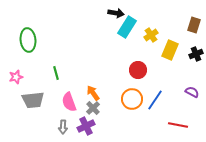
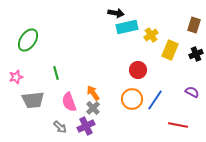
cyan rectangle: rotated 45 degrees clockwise
green ellipse: rotated 40 degrees clockwise
gray arrow: moved 3 px left; rotated 48 degrees counterclockwise
